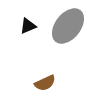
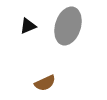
gray ellipse: rotated 21 degrees counterclockwise
